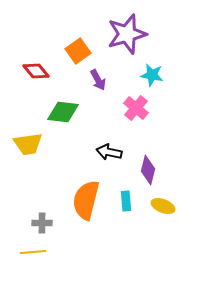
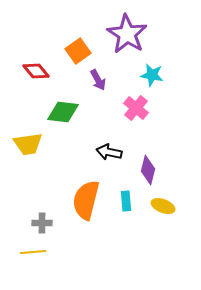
purple star: rotated 24 degrees counterclockwise
